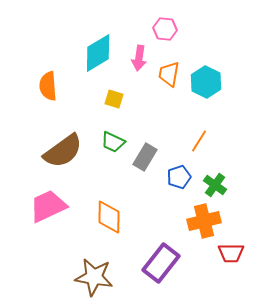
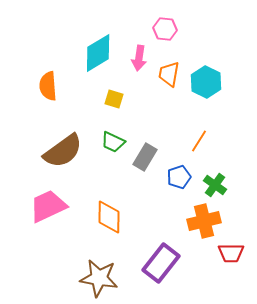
brown star: moved 5 px right, 1 px down
